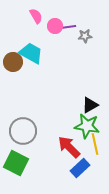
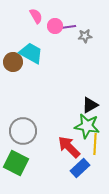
yellow line: rotated 15 degrees clockwise
